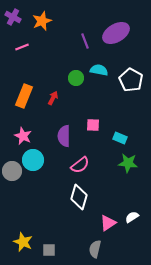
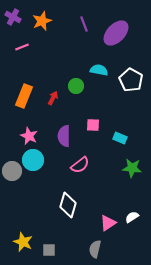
purple ellipse: rotated 16 degrees counterclockwise
purple line: moved 1 px left, 17 px up
green circle: moved 8 px down
pink star: moved 6 px right
green star: moved 4 px right, 5 px down
white diamond: moved 11 px left, 8 px down
